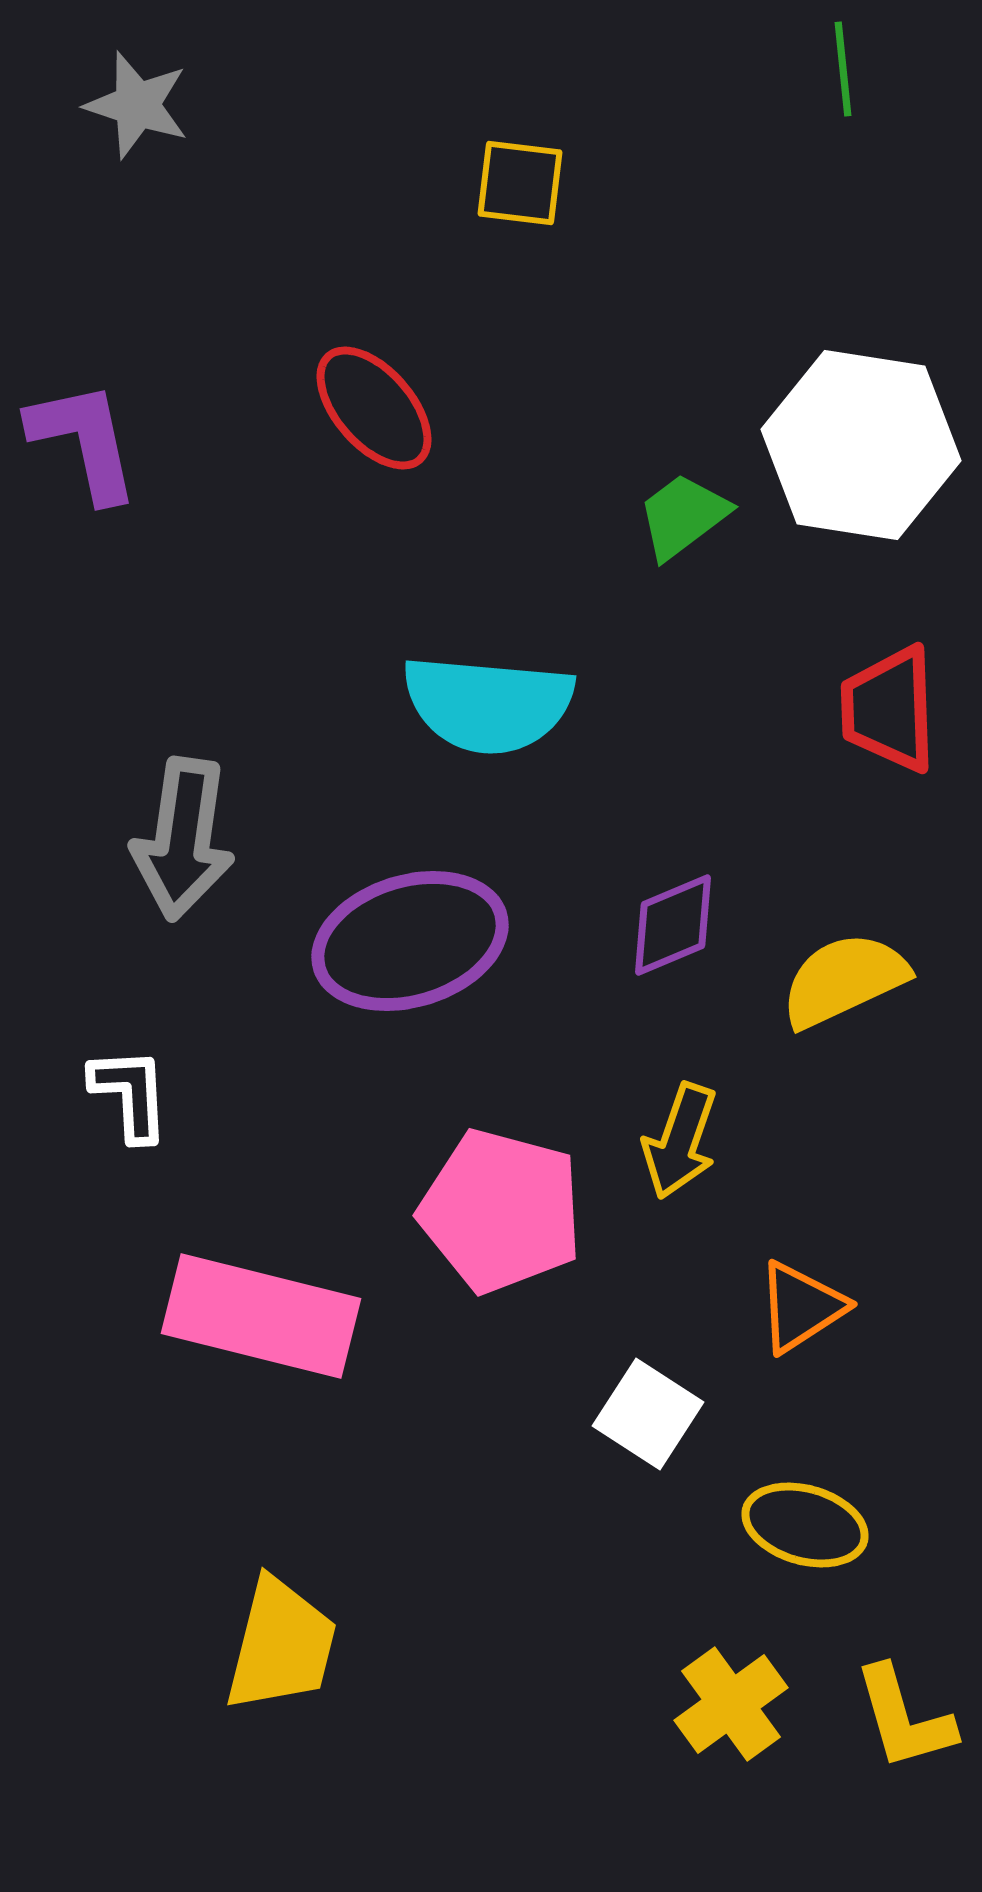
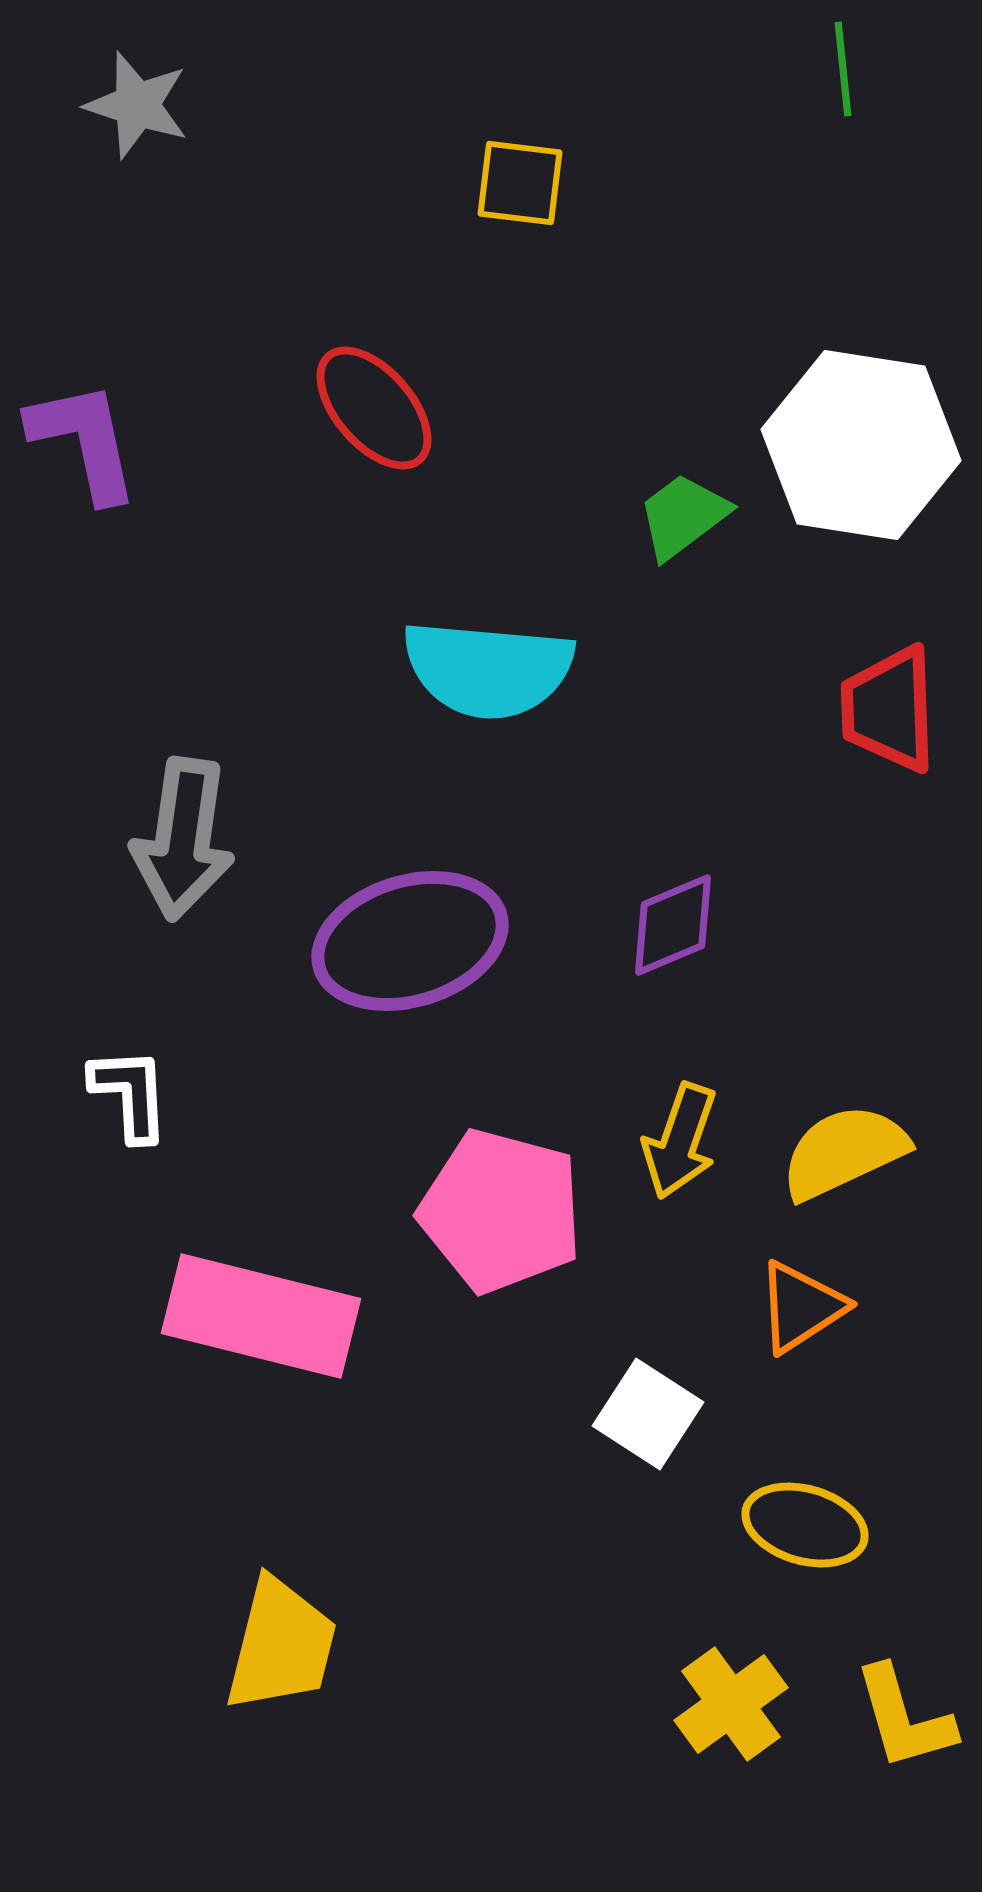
cyan semicircle: moved 35 px up
yellow semicircle: moved 172 px down
